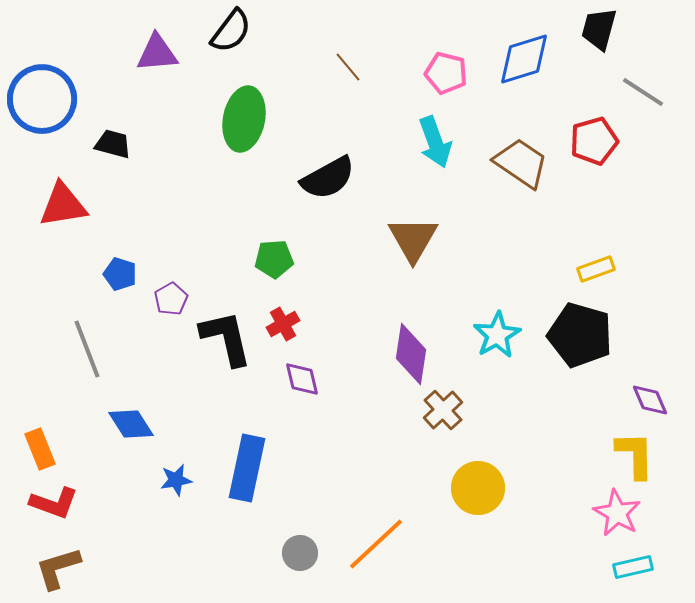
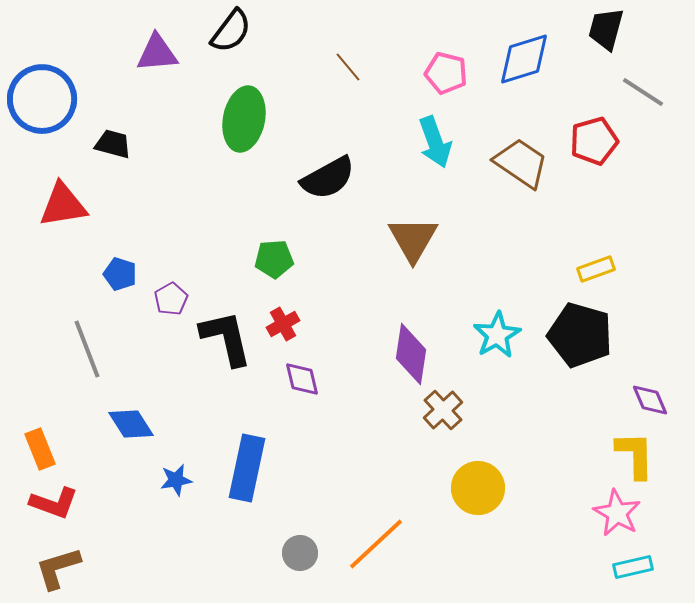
black trapezoid at (599, 29): moved 7 px right
